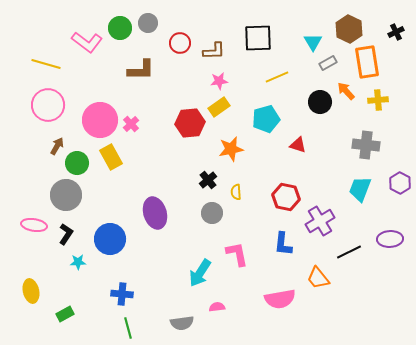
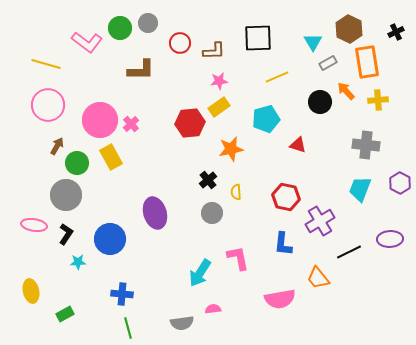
pink L-shape at (237, 254): moved 1 px right, 4 px down
pink semicircle at (217, 307): moved 4 px left, 2 px down
